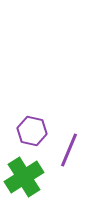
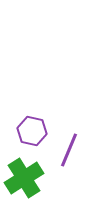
green cross: moved 1 px down
